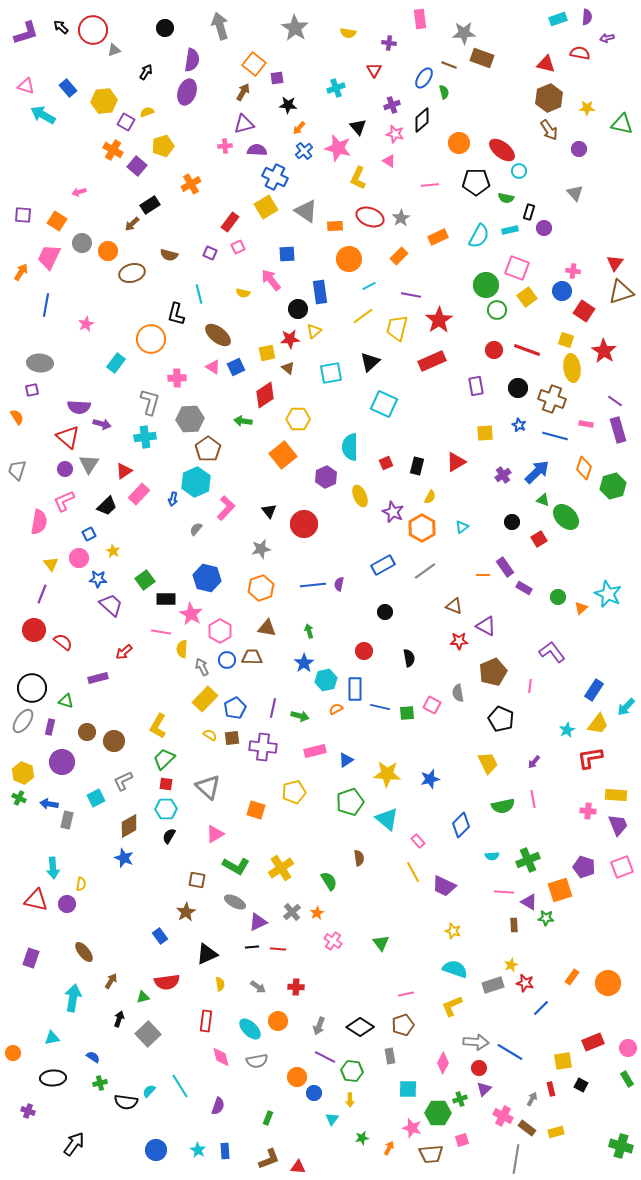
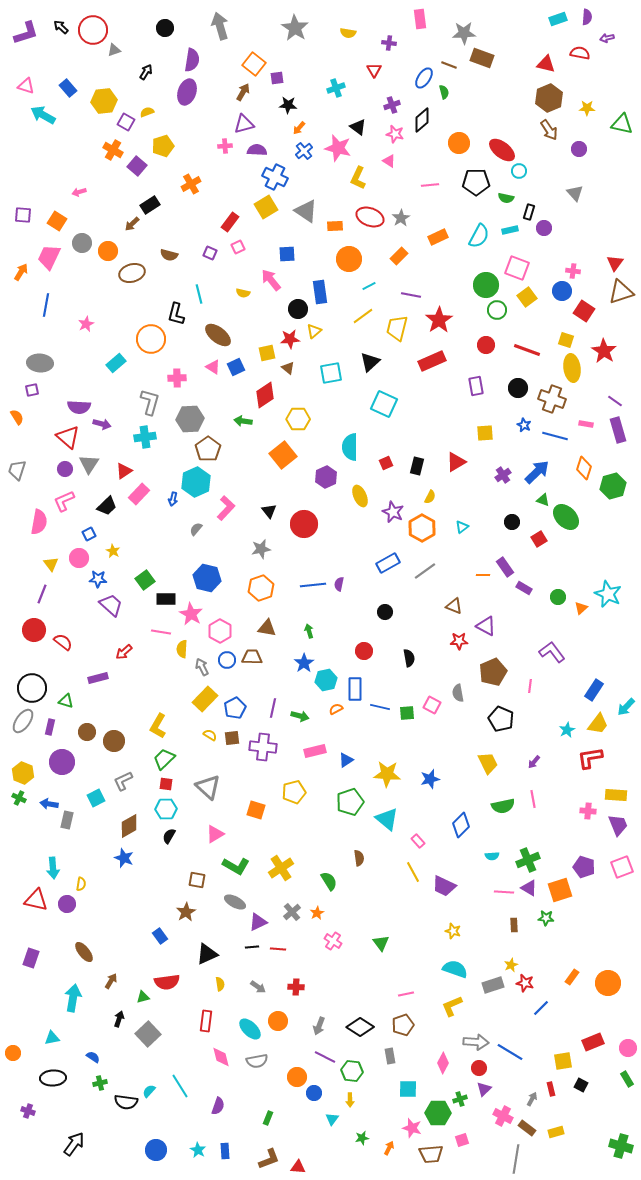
black triangle at (358, 127): rotated 12 degrees counterclockwise
red circle at (494, 350): moved 8 px left, 5 px up
cyan rectangle at (116, 363): rotated 12 degrees clockwise
blue star at (519, 425): moved 5 px right
blue rectangle at (383, 565): moved 5 px right, 2 px up
purple triangle at (529, 902): moved 14 px up
